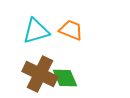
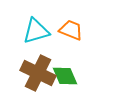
brown cross: moved 2 px left, 1 px up
green diamond: moved 2 px up
